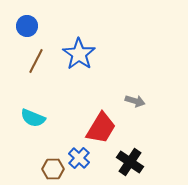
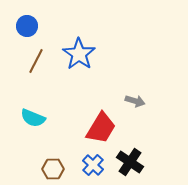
blue cross: moved 14 px right, 7 px down
